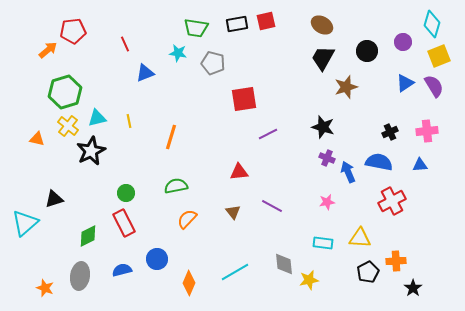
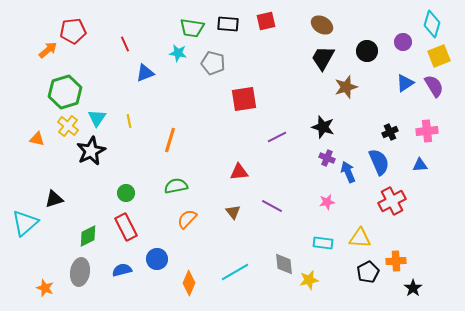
black rectangle at (237, 24): moved 9 px left; rotated 15 degrees clockwise
green trapezoid at (196, 28): moved 4 px left
cyan triangle at (97, 118): rotated 42 degrees counterclockwise
purple line at (268, 134): moved 9 px right, 3 px down
orange line at (171, 137): moved 1 px left, 3 px down
blue semicircle at (379, 162): rotated 56 degrees clockwise
red rectangle at (124, 223): moved 2 px right, 4 px down
gray ellipse at (80, 276): moved 4 px up
